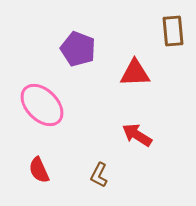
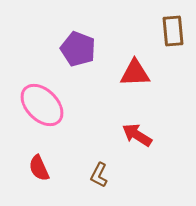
red semicircle: moved 2 px up
